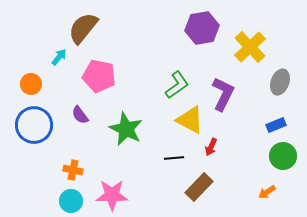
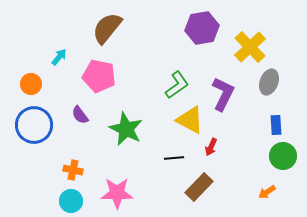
brown semicircle: moved 24 px right
gray ellipse: moved 11 px left
blue rectangle: rotated 72 degrees counterclockwise
pink star: moved 5 px right, 2 px up
